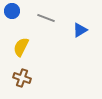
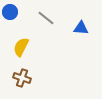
blue circle: moved 2 px left, 1 px down
gray line: rotated 18 degrees clockwise
blue triangle: moved 1 px right, 2 px up; rotated 35 degrees clockwise
